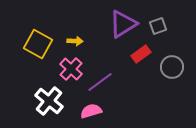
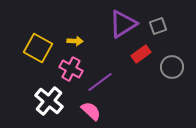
yellow square: moved 4 px down
pink cross: rotated 15 degrees counterclockwise
pink semicircle: rotated 60 degrees clockwise
